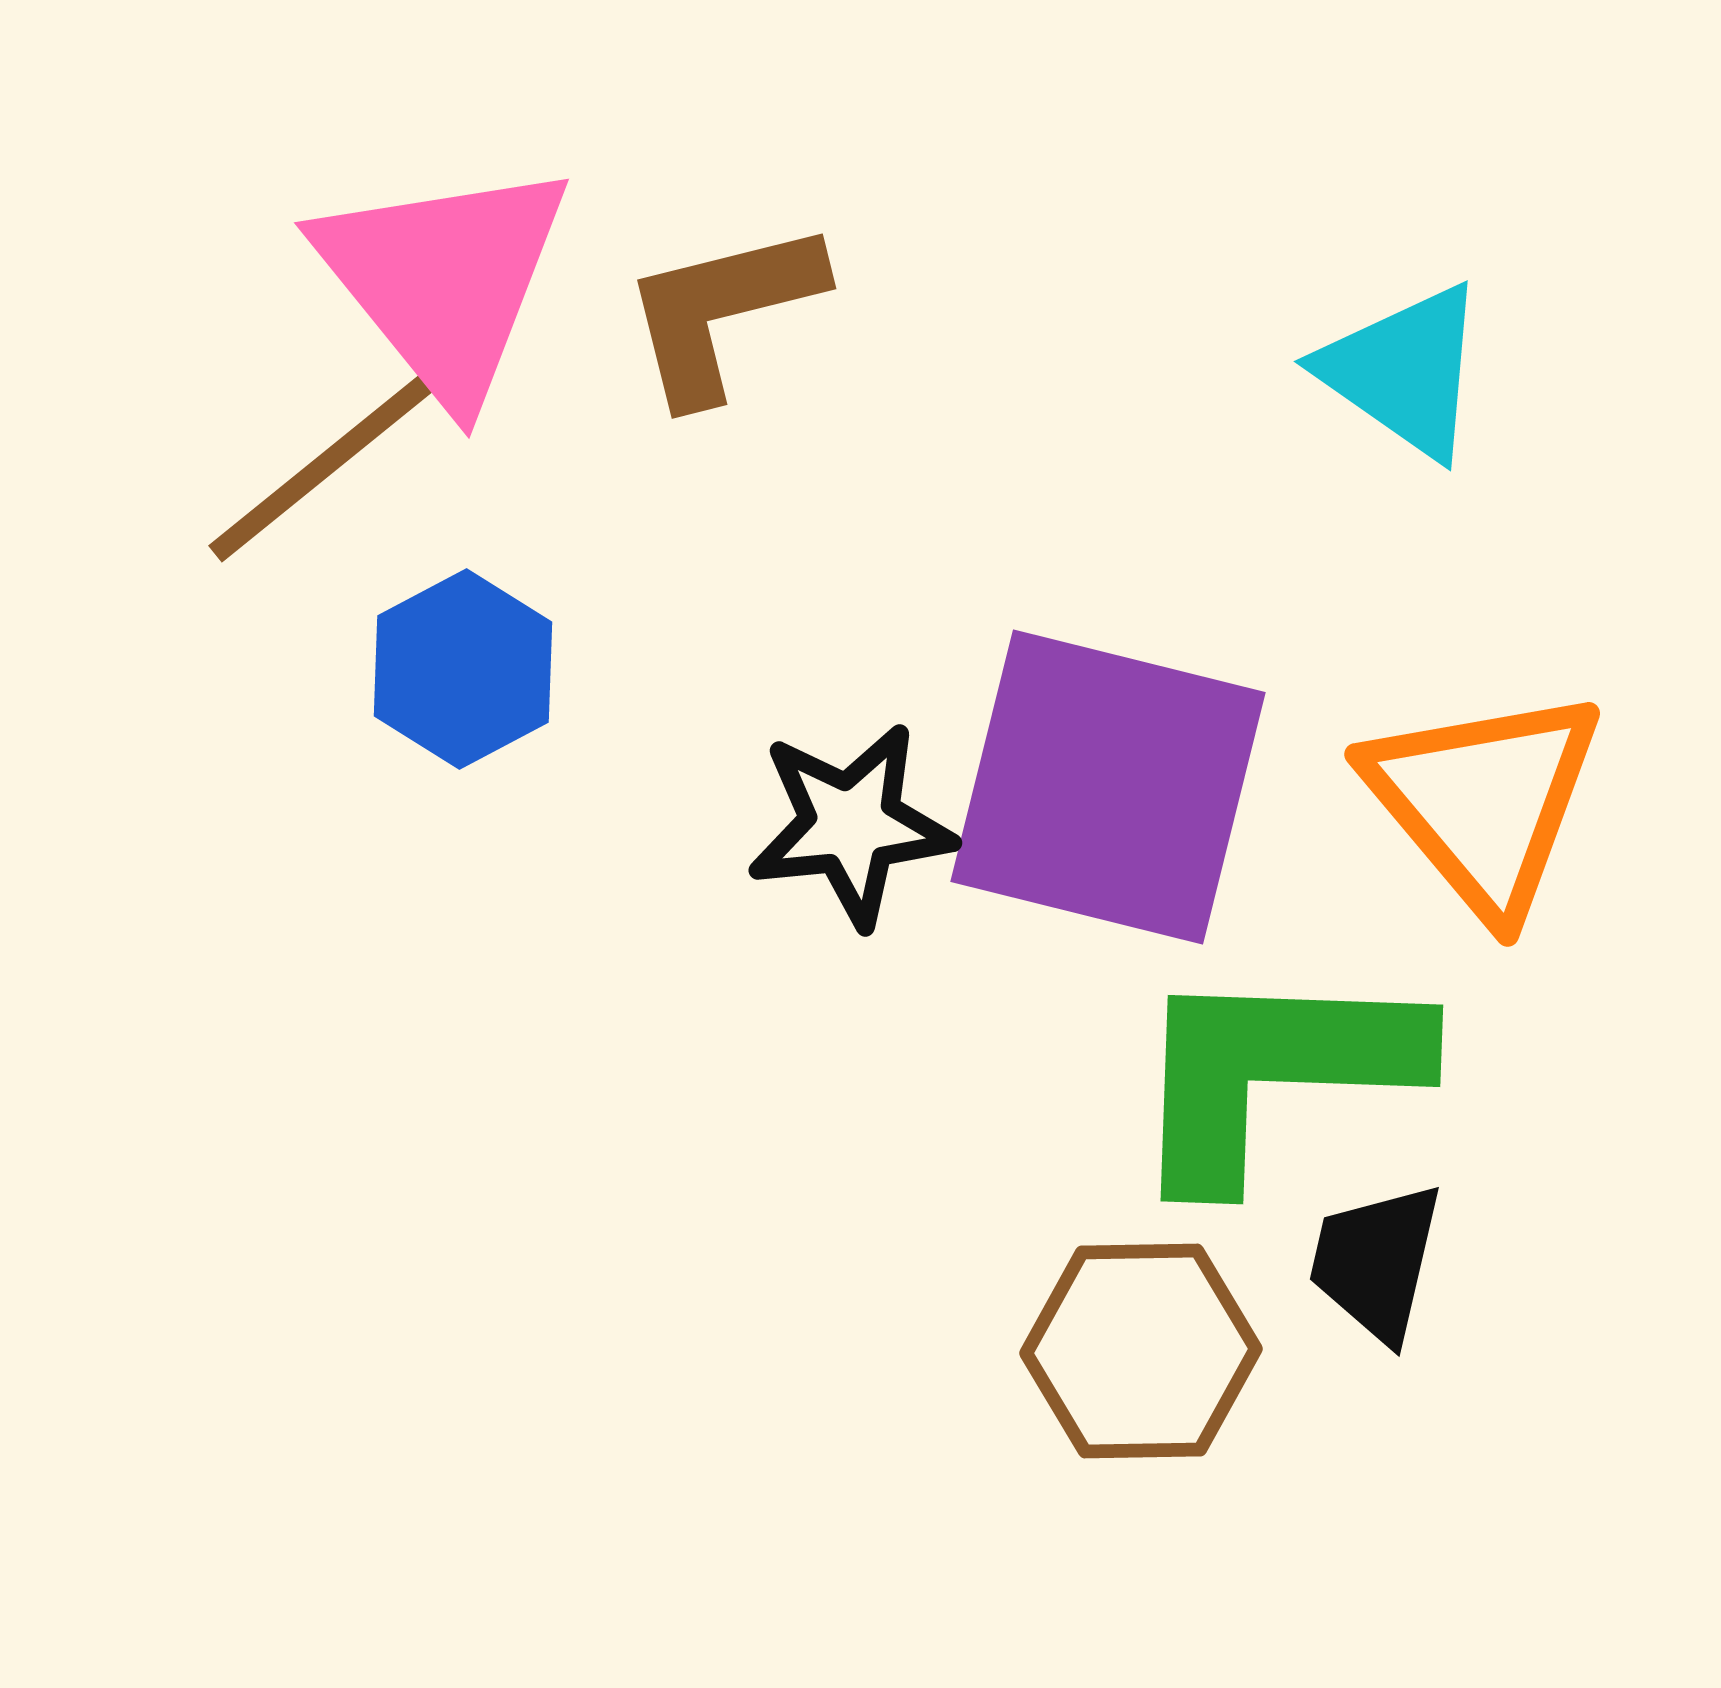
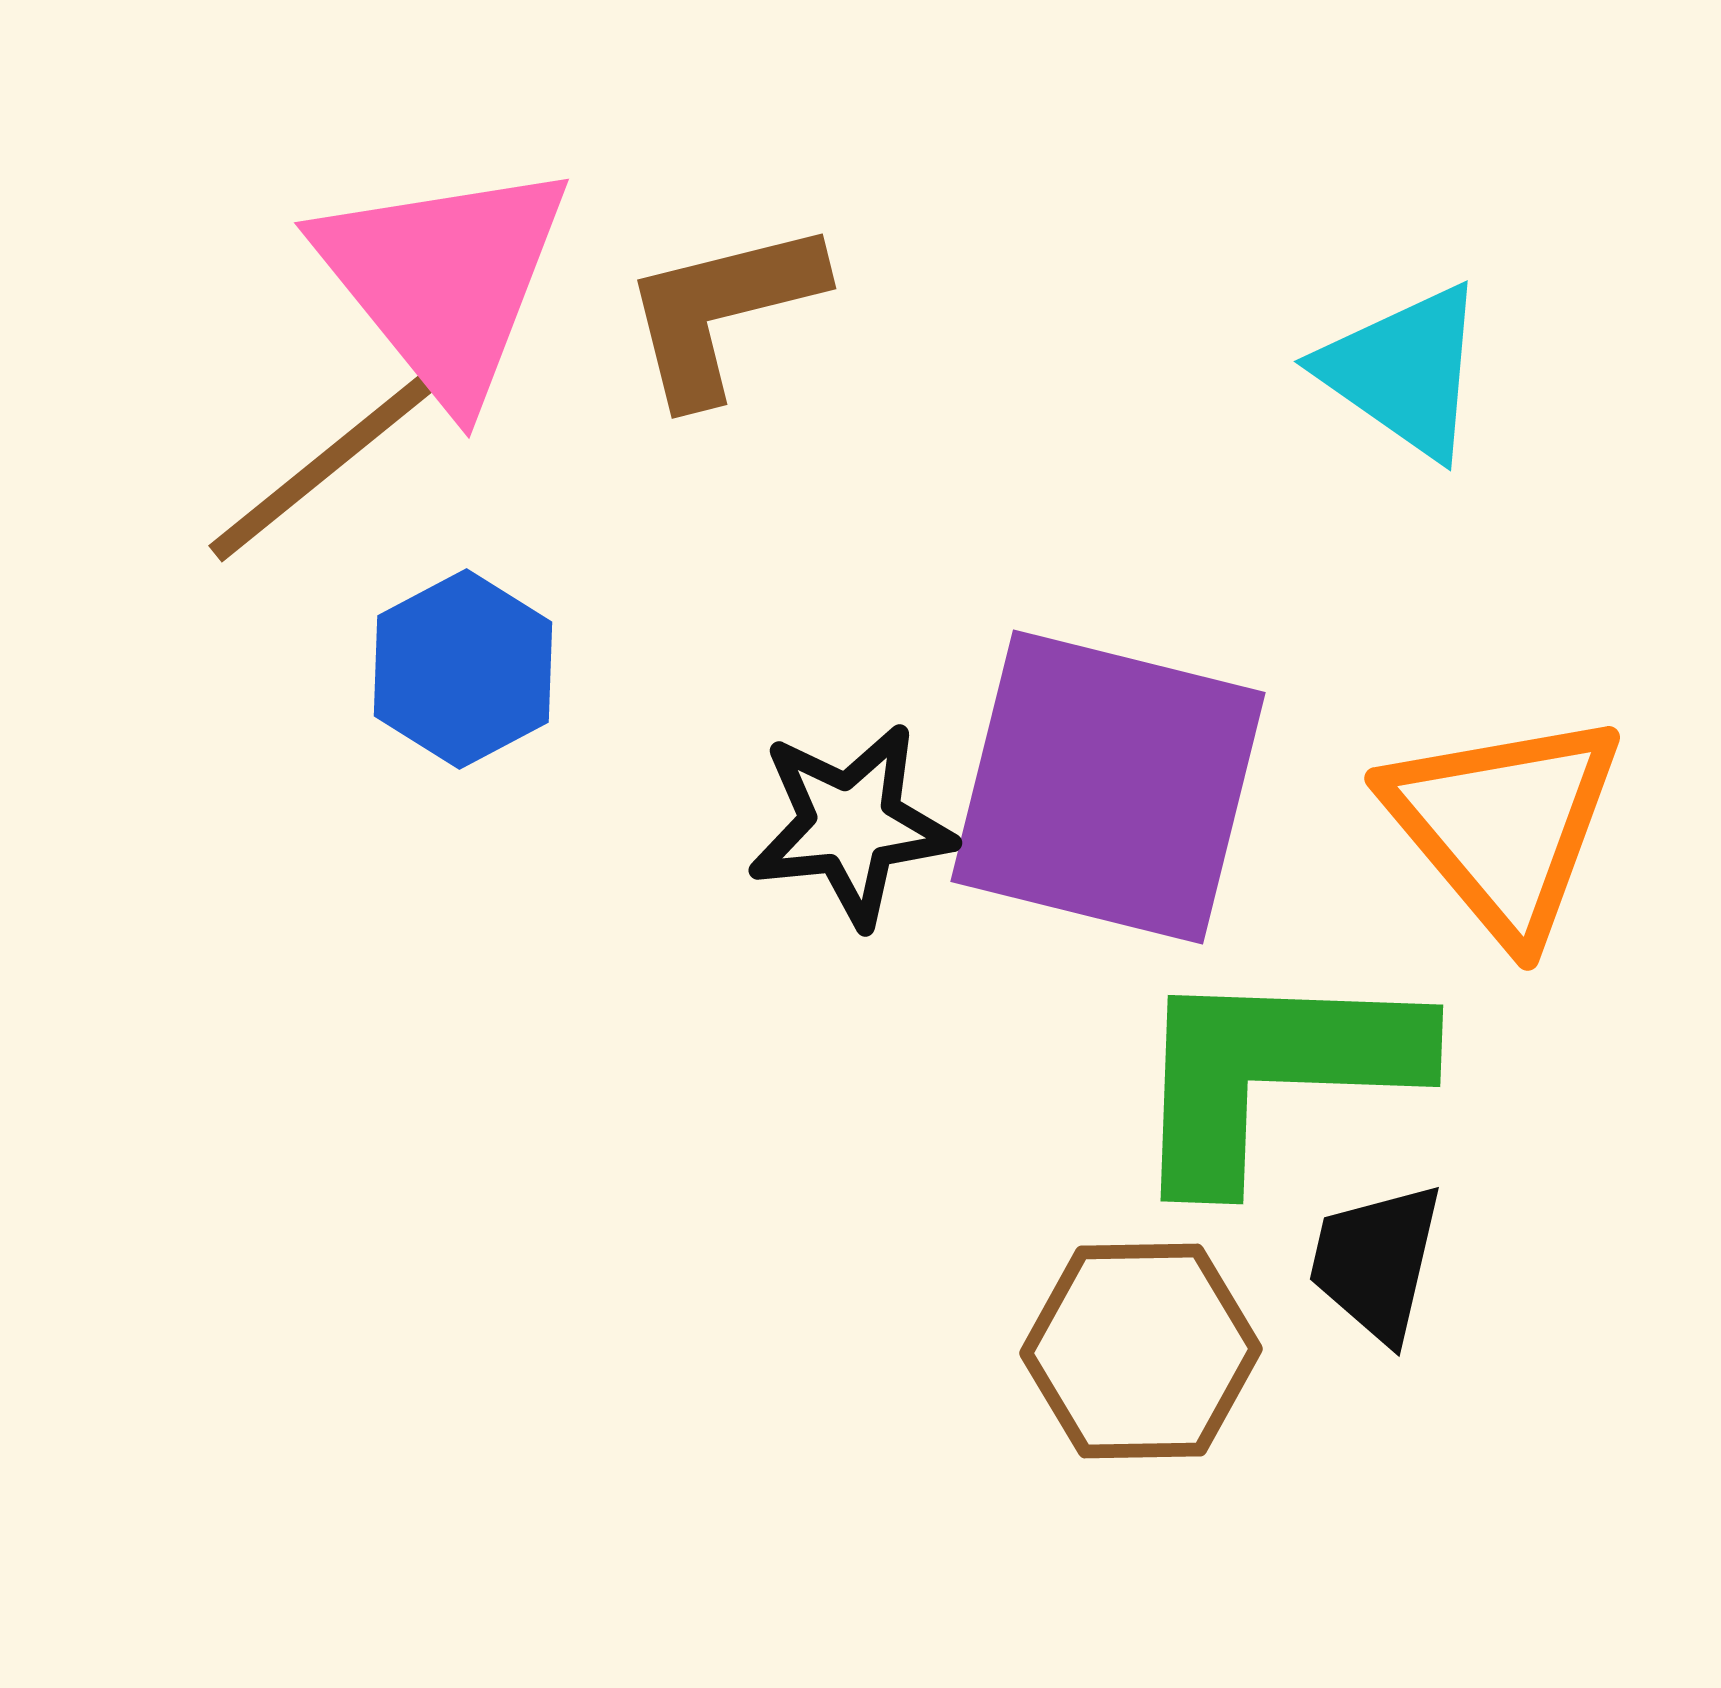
orange triangle: moved 20 px right, 24 px down
